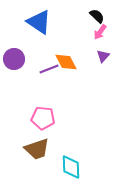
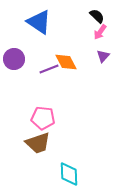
brown trapezoid: moved 1 px right, 6 px up
cyan diamond: moved 2 px left, 7 px down
